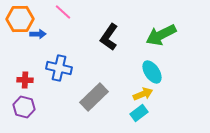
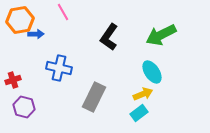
pink line: rotated 18 degrees clockwise
orange hexagon: moved 1 px down; rotated 8 degrees counterclockwise
blue arrow: moved 2 px left
red cross: moved 12 px left; rotated 21 degrees counterclockwise
gray rectangle: rotated 20 degrees counterclockwise
